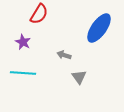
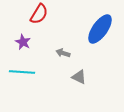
blue ellipse: moved 1 px right, 1 px down
gray arrow: moved 1 px left, 2 px up
cyan line: moved 1 px left, 1 px up
gray triangle: rotated 28 degrees counterclockwise
